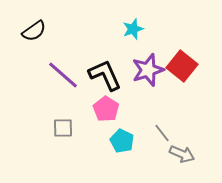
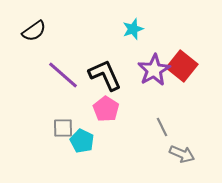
purple star: moved 6 px right; rotated 12 degrees counterclockwise
gray line: moved 6 px up; rotated 12 degrees clockwise
cyan pentagon: moved 40 px left
